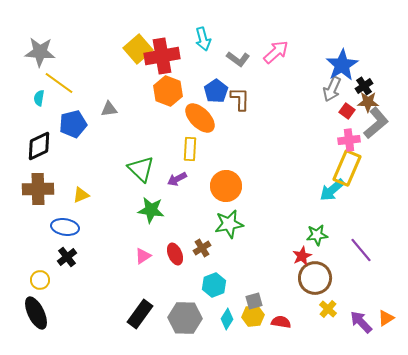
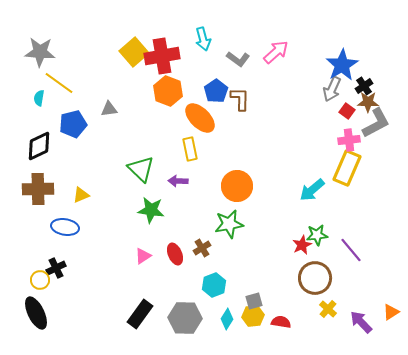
yellow square at (138, 49): moved 4 px left, 3 px down
gray L-shape at (376, 123): rotated 12 degrees clockwise
yellow rectangle at (190, 149): rotated 15 degrees counterclockwise
purple arrow at (177, 179): moved 1 px right, 2 px down; rotated 30 degrees clockwise
orange circle at (226, 186): moved 11 px right
cyan arrow at (332, 190): moved 20 px left
purple line at (361, 250): moved 10 px left
red star at (302, 256): moved 11 px up
black cross at (67, 257): moved 11 px left, 11 px down; rotated 12 degrees clockwise
orange triangle at (386, 318): moved 5 px right, 6 px up
